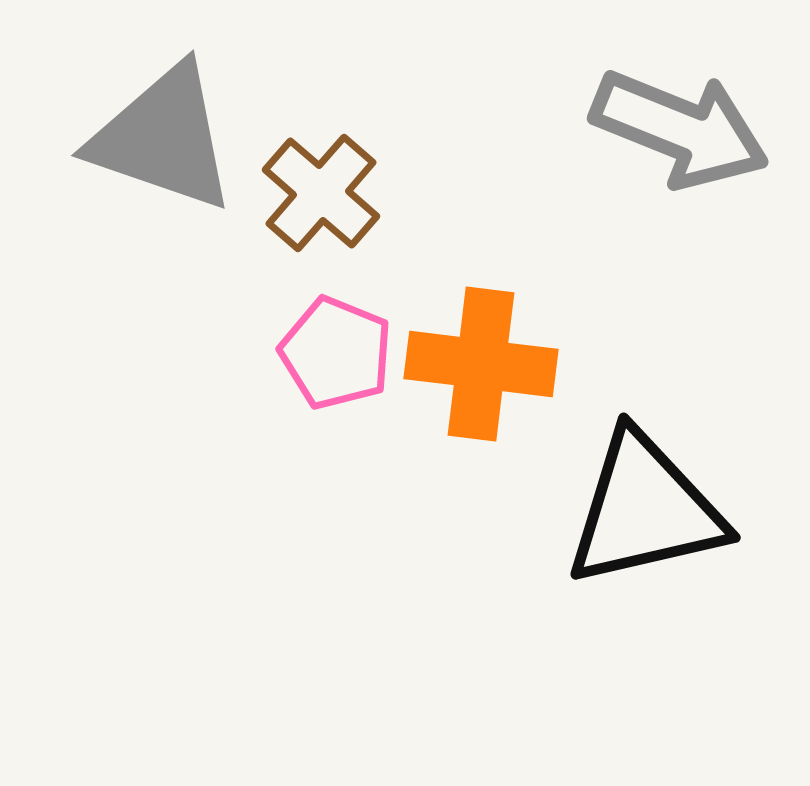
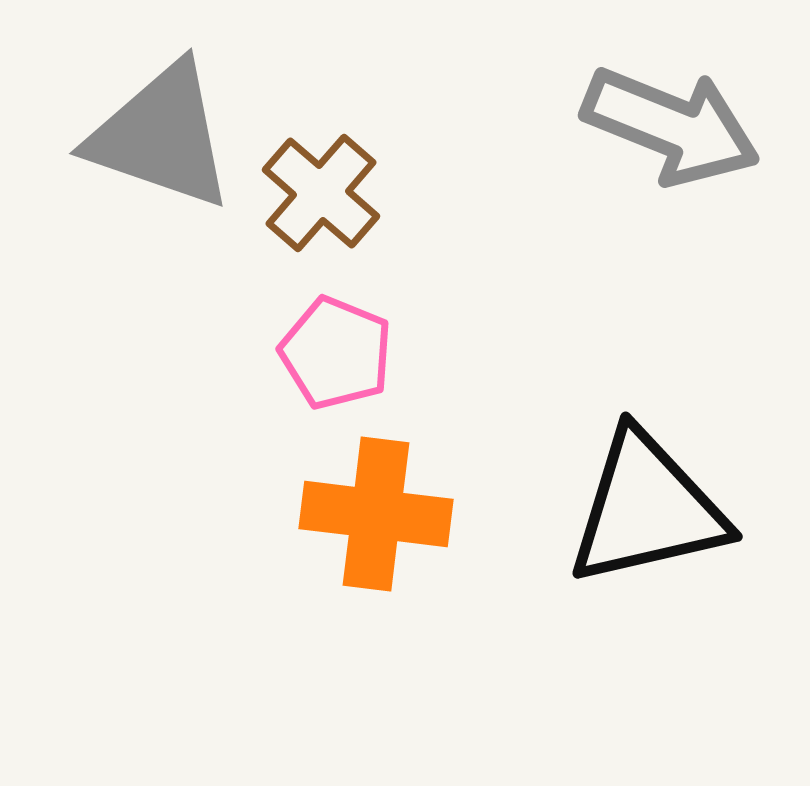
gray arrow: moved 9 px left, 3 px up
gray triangle: moved 2 px left, 2 px up
orange cross: moved 105 px left, 150 px down
black triangle: moved 2 px right, 1 px up
